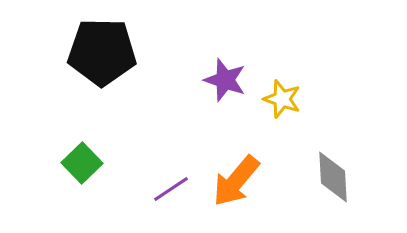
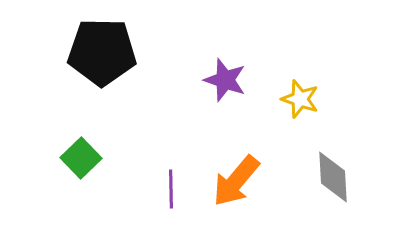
yellow star: moved 18 px right
green square: moved 1 px left, 5 px up
purple line: rotated 57 degrees counterclockwise
